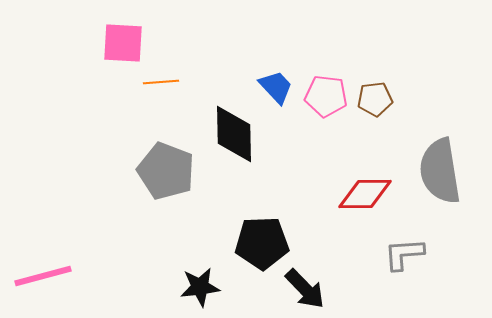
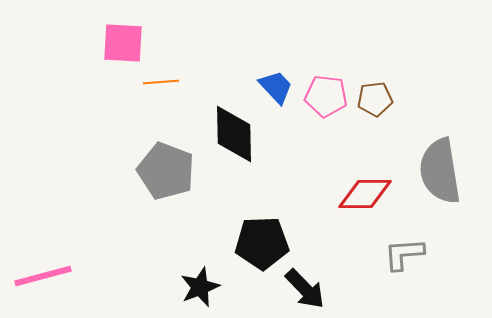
black star: rotated 15 degrees counterclockwise
